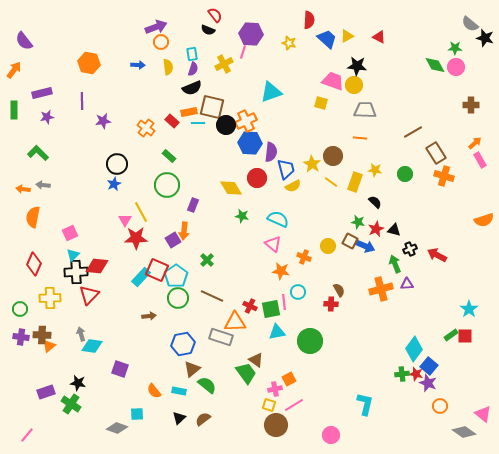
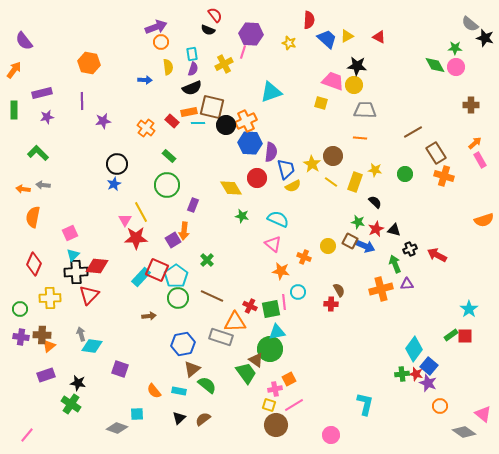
blue arrow at (138, 65): moved 7 px right, 15 px down
green circle at (310, 341): moved 40 px left, 8 px down
purple rectangle at (46, 392): moved 17 px up
